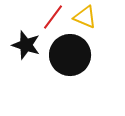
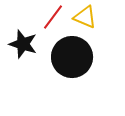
black star: moved 3 px left, 1 px up
black circle: moved 2 px right, 2 px down
